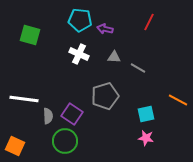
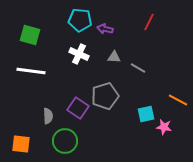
white line: moved 7 px right, 28 px up
purple square: moved 6 px right, 6 px up
pink star: moved 18 px right, 11 px up
orange square: moved 6 px right, 2 px up; rotated 18 degrees counterclockwise
